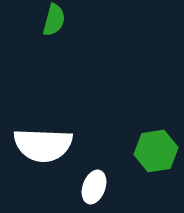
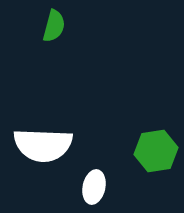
green semicircle: moved 6 px down
white ellipse: rotated 8 degrees counterclockwise
